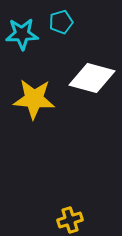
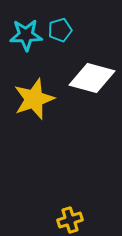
cyan pentagon: moved 1 px left, 8 px down
cyan star: moved 4 px right, 1 px down
yellow star: rotated 24 degrees counterclockwise
